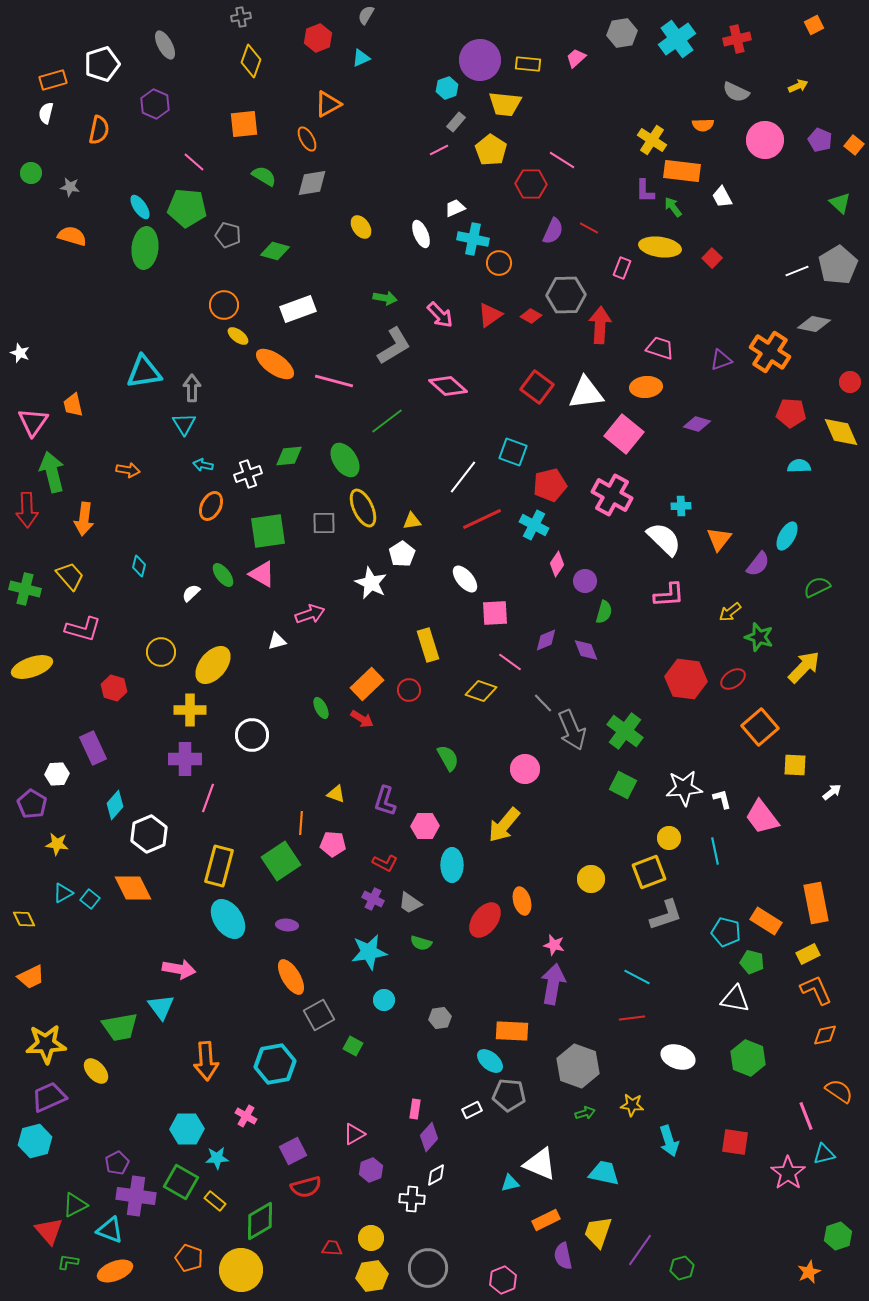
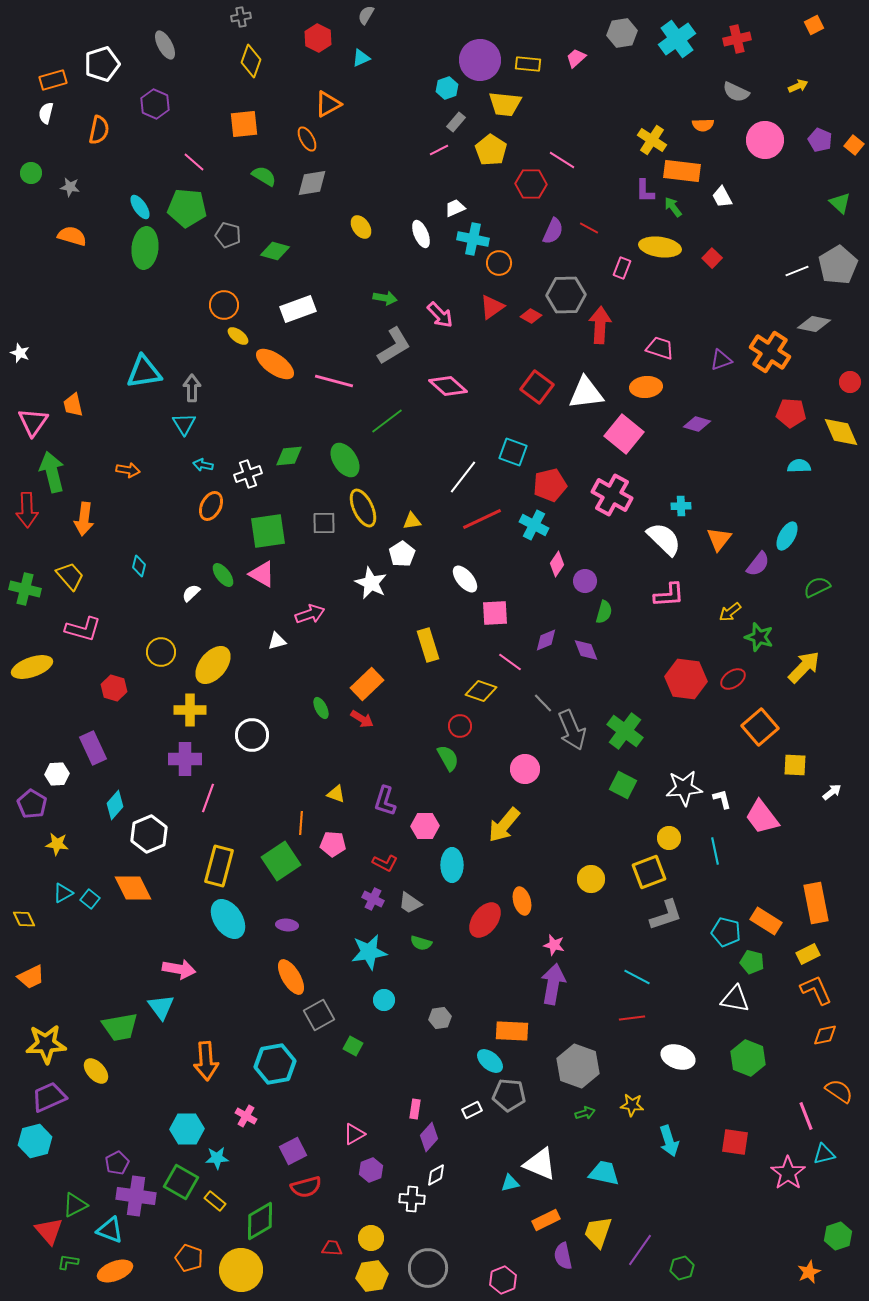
red hexagon at (318, 38): rotated 12 degrees counterclockwise
red triangle at (490, 315): moved 2 px right, 8 px up
red circle at (409, 690): moved 51 px right, 36 px down
